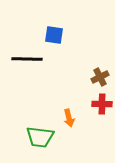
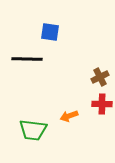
blue square: moved 4 px left, 3 px up
orange arrow: moved 2 px up; rotated 84 degrees clockwise
green trapezoid: moved 7 px left, 7 px up
